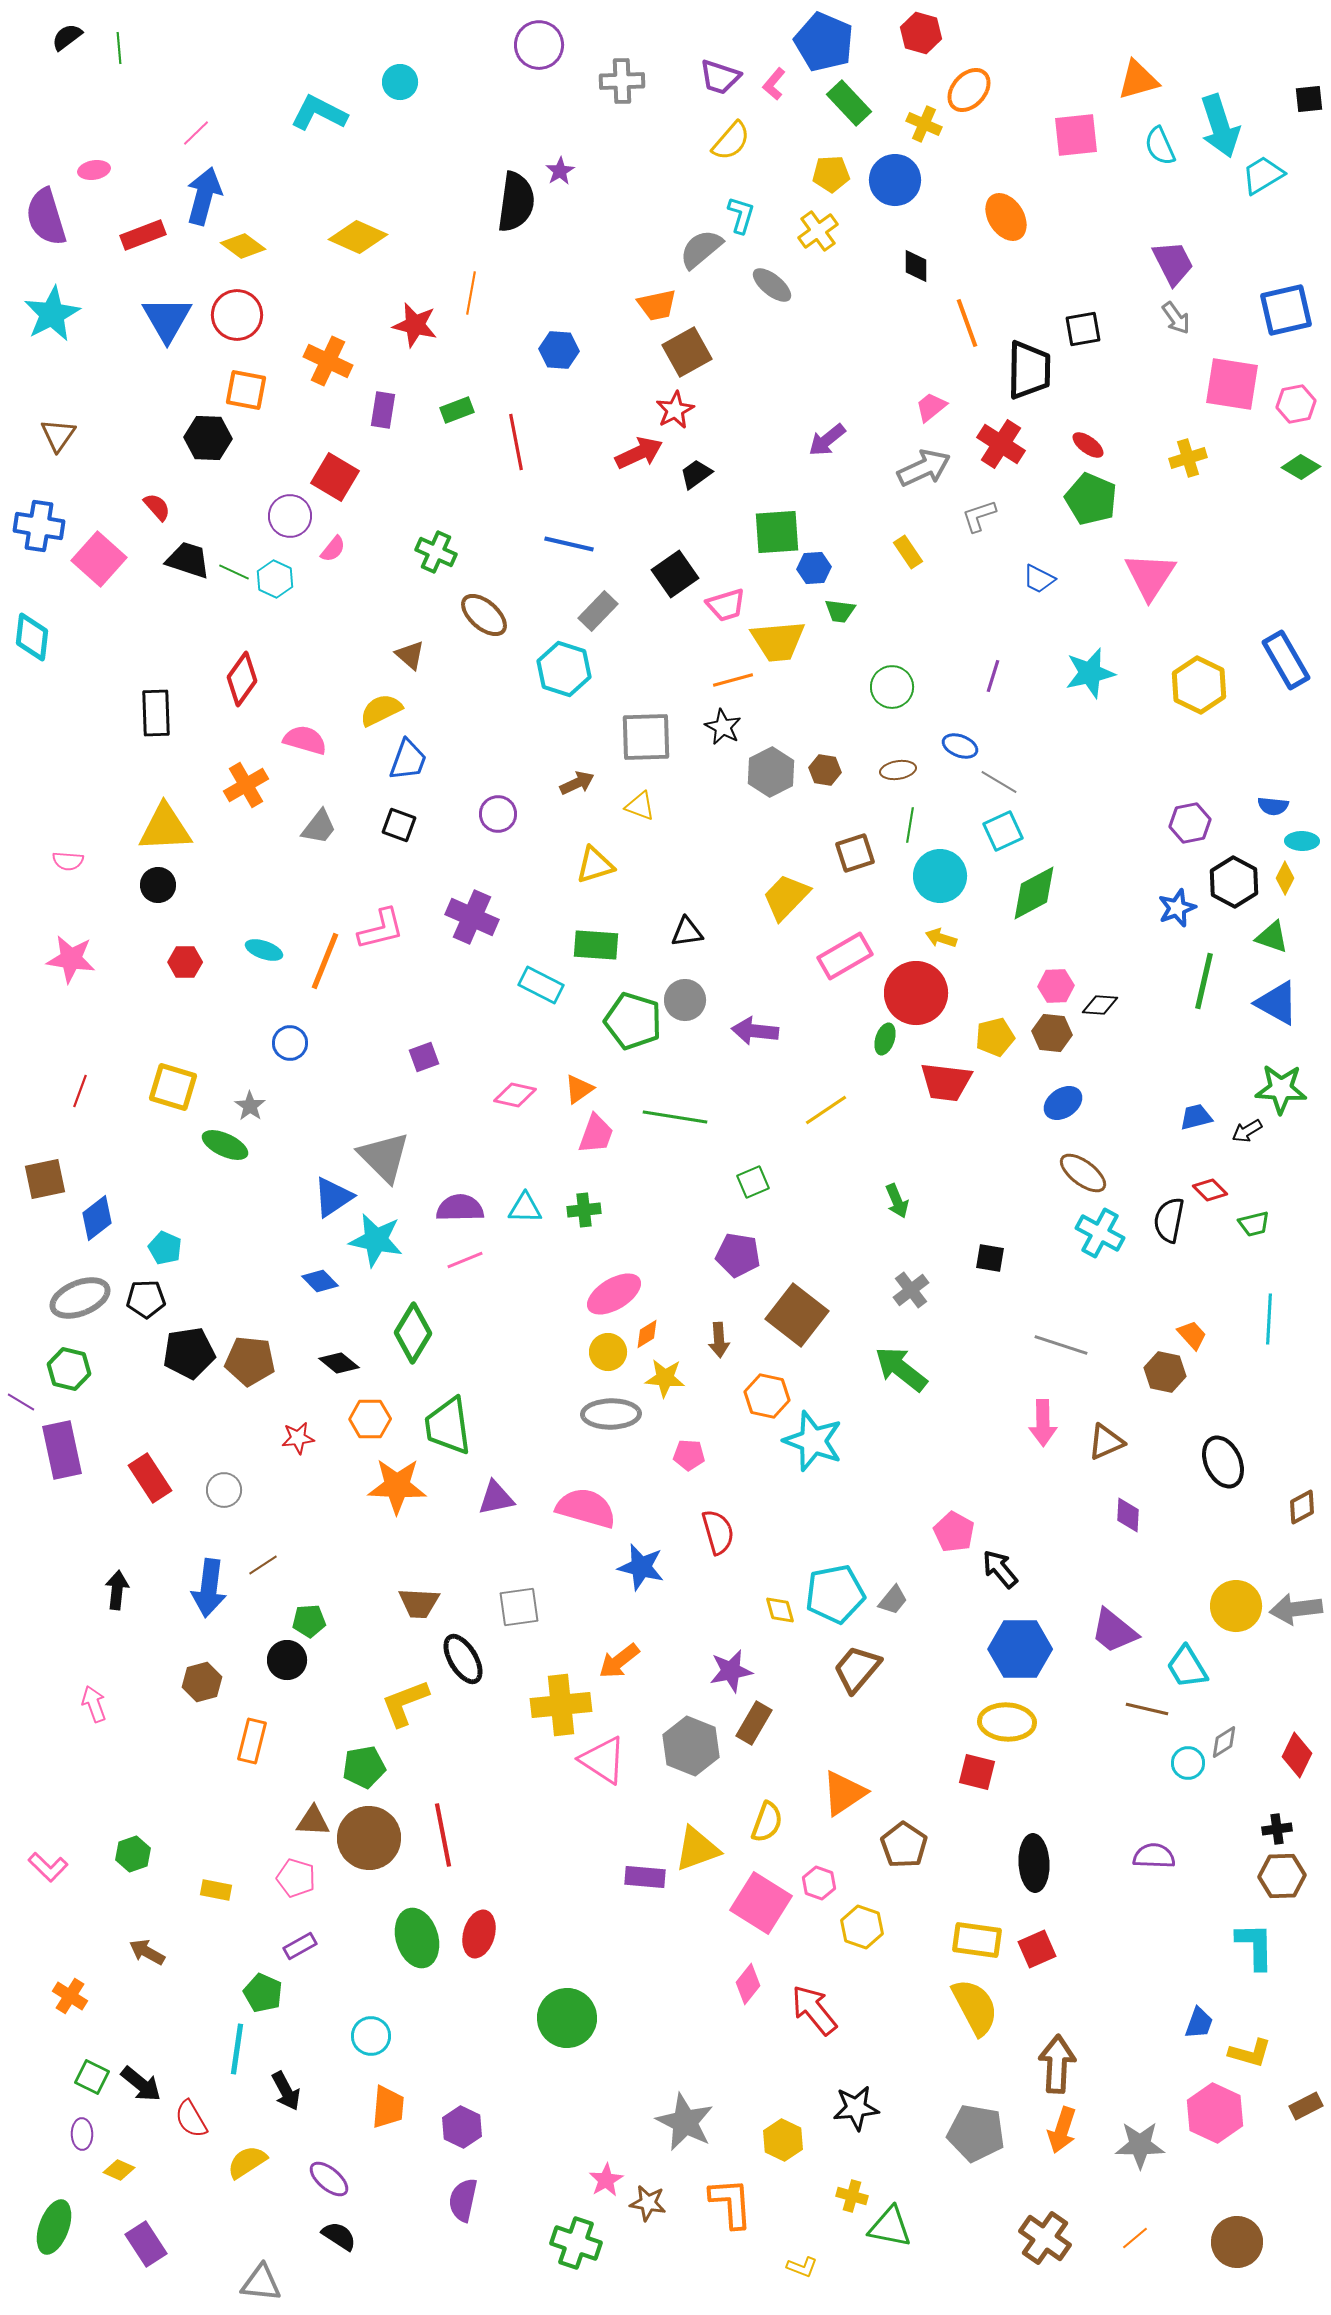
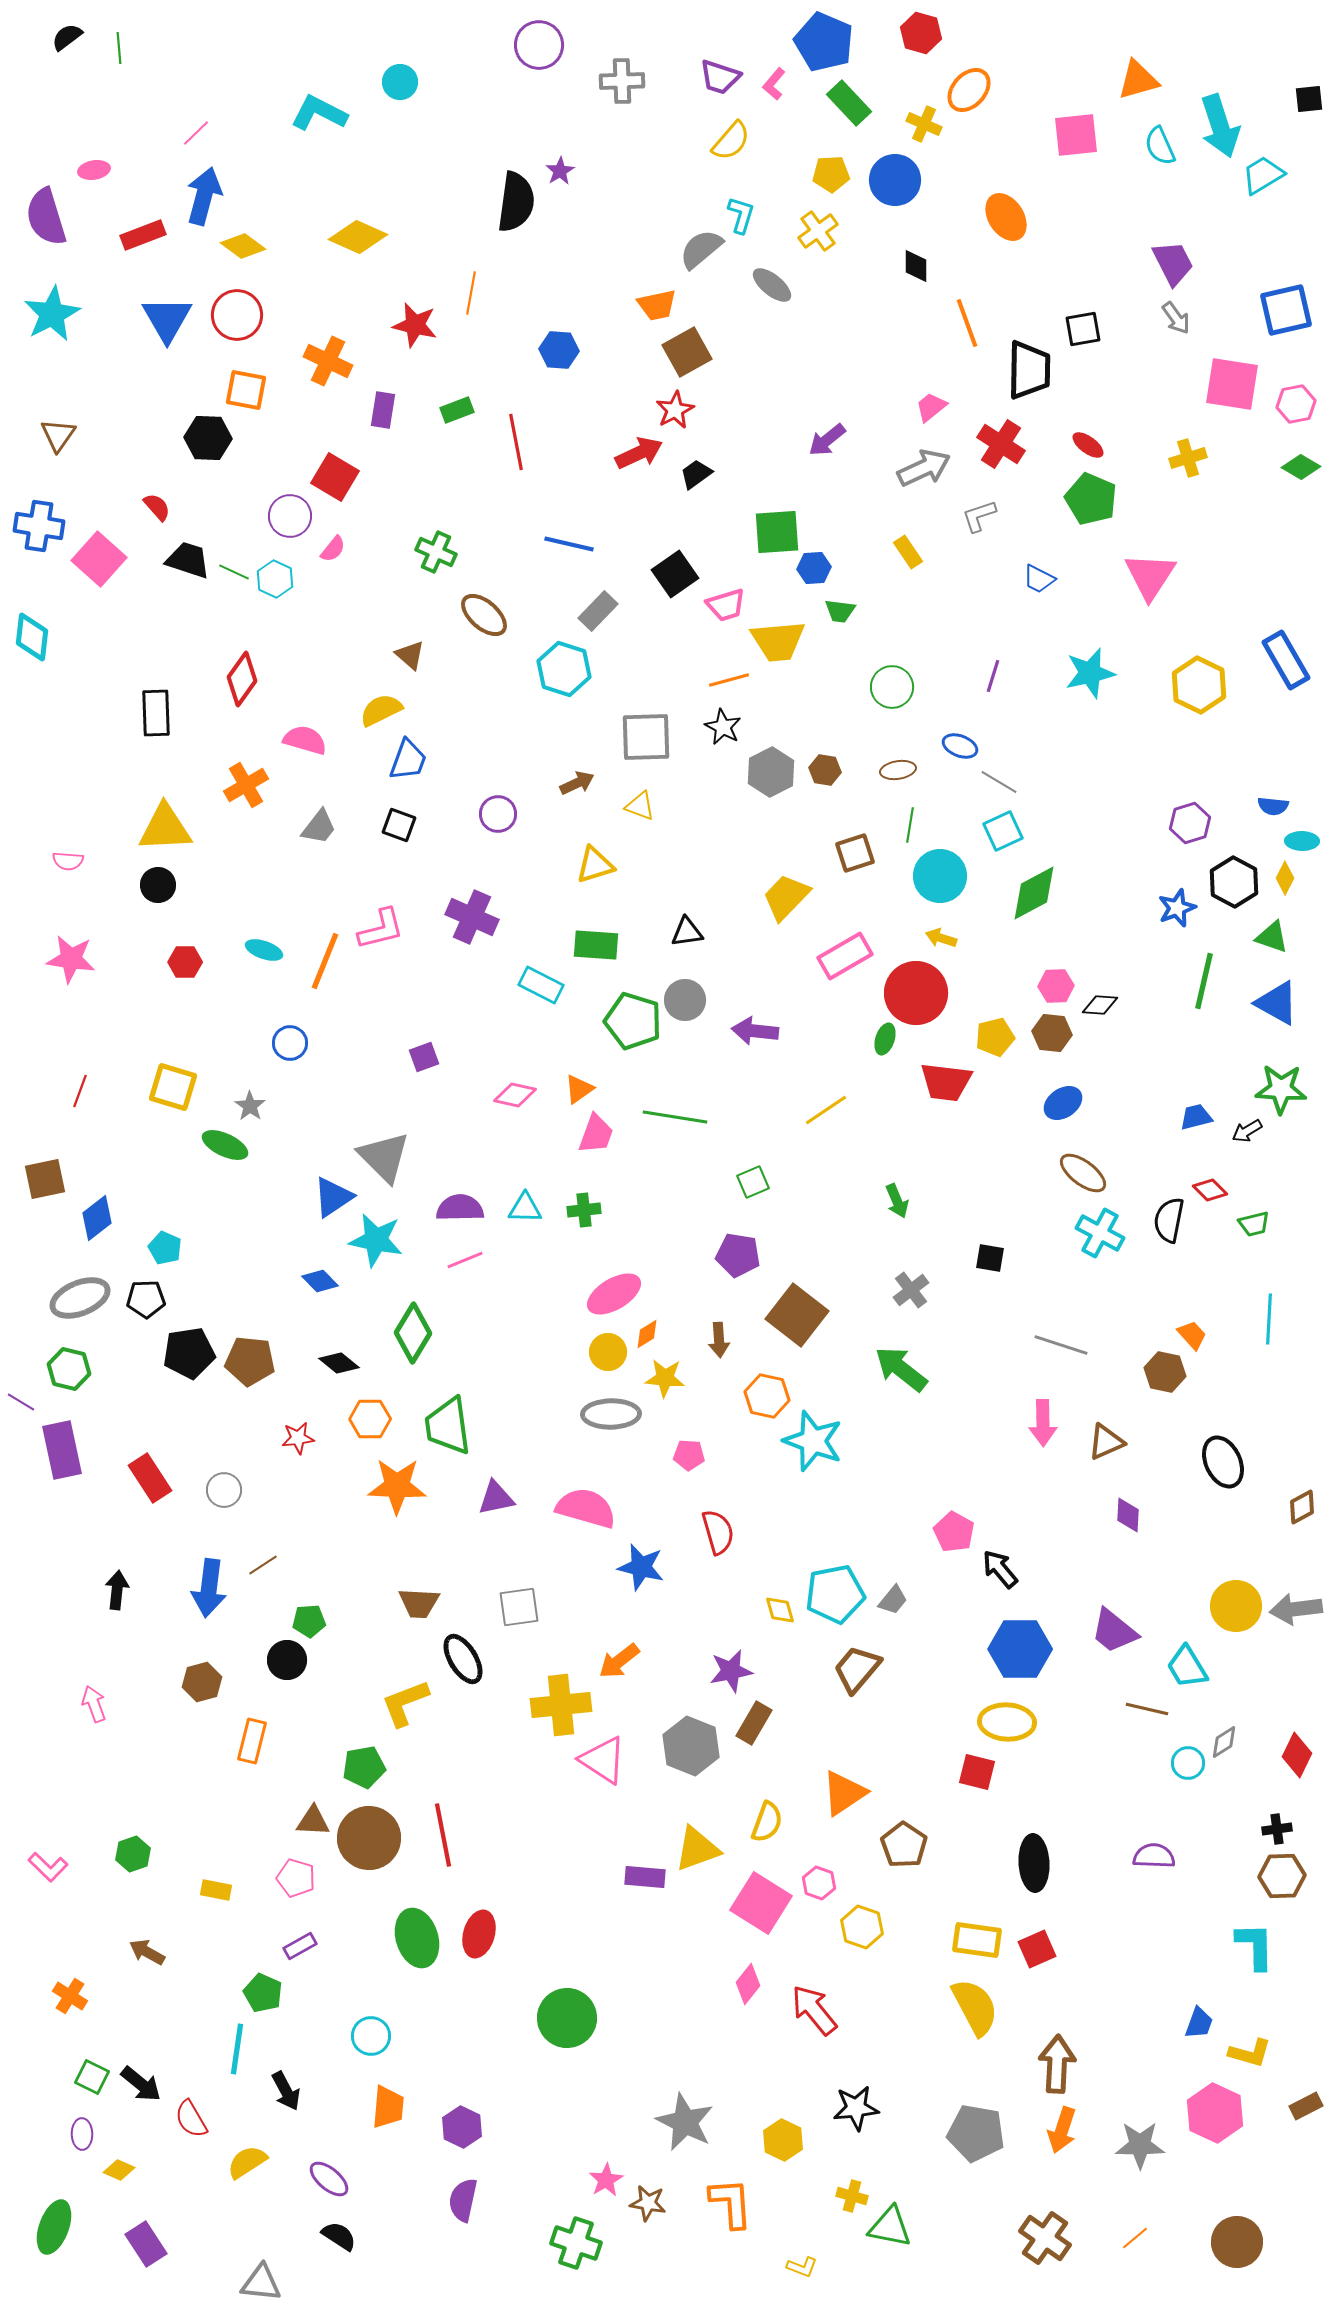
orange line at (733, 680): moved 4 px left
purple hexagon at (1190, 823): rotated 6 degrees counterclockwise
